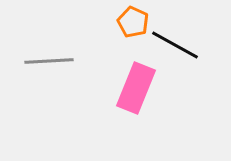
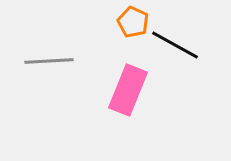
pink rectangle: moved 8 px left, 2 px down
